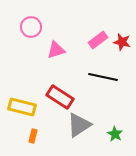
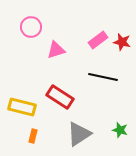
gray triangle: moved 9 px down
green star: moved 5 px right, 4 px up; rotated 14 degrees counterclockwise
